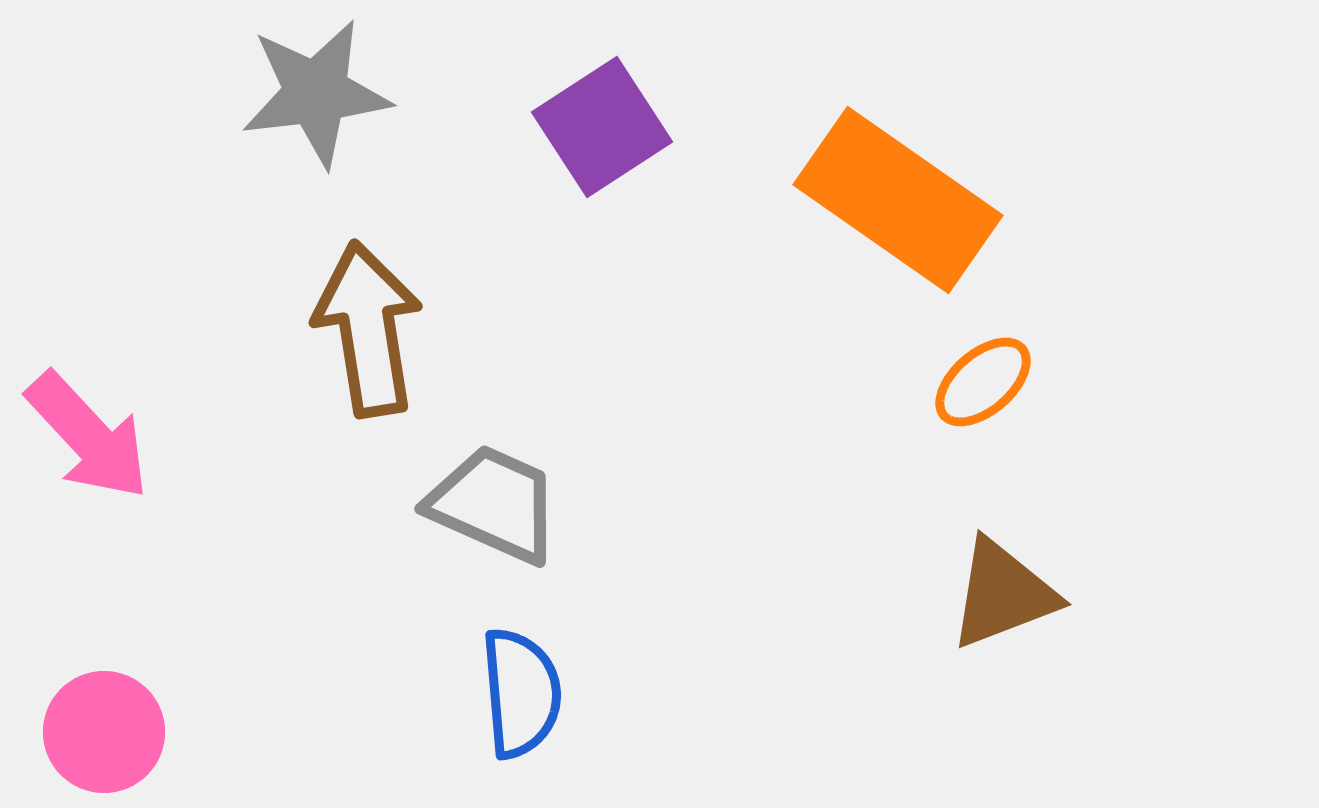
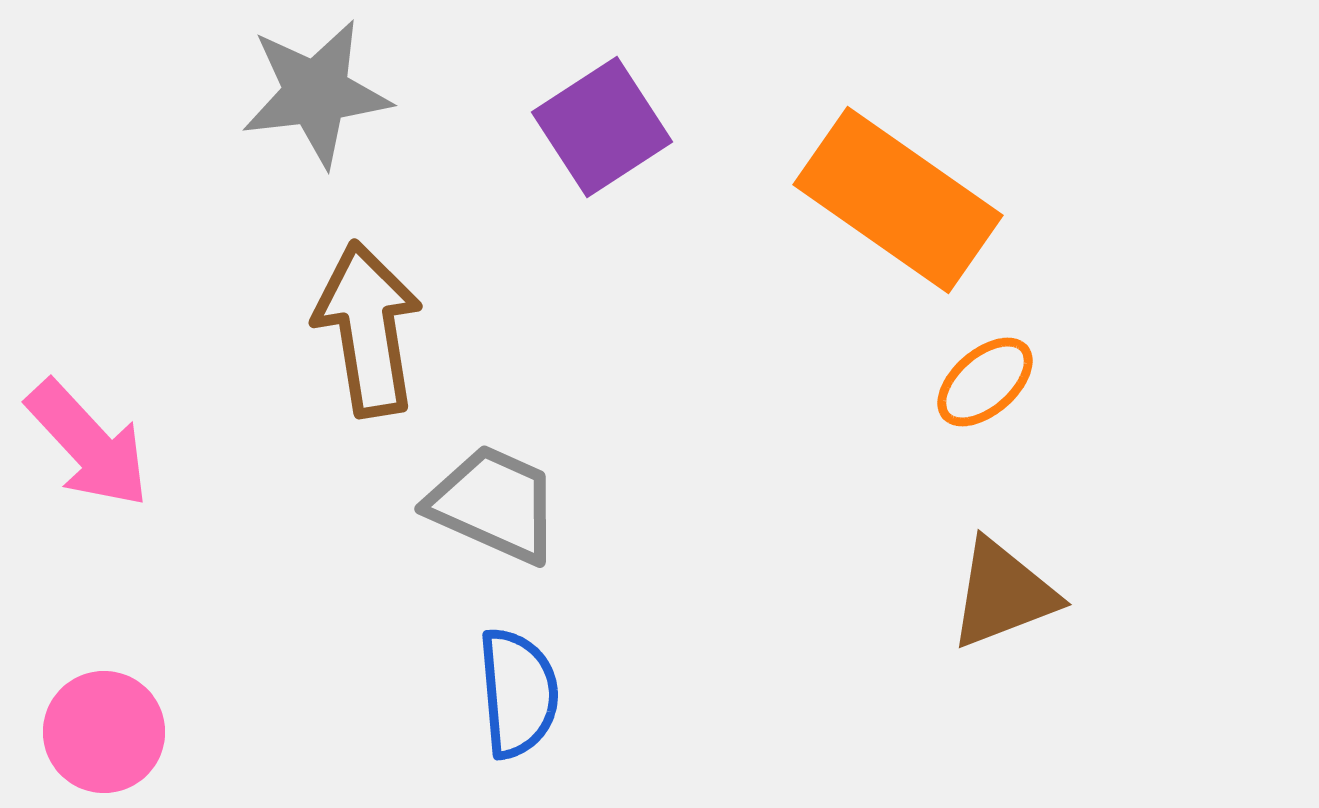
orange ellipse: moved 2 px right
pink arrow: moved 8 px down
blue semicircle: moved 3 px left
